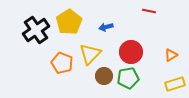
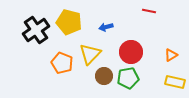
yellow pentagon: rotated 25 degrees counterclockwise
yellow rectangle: moved 2 px up; rotated 30 degrees clockwise
